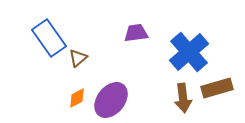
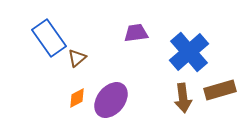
brown triangle: moved 1 px left
brown rectangle: moved 3 px right, 2 px down
